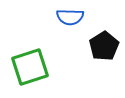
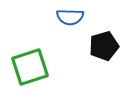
black pentagon: rotated 16 degrees clockwise
